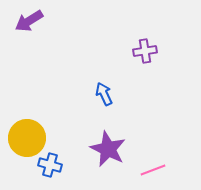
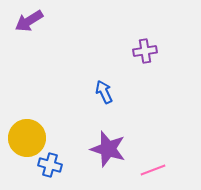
blue arrow: moved 2 px up
purple star: rotated 9 degrees counterclockwise
